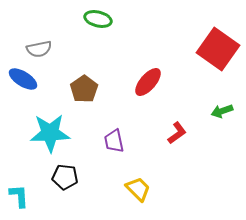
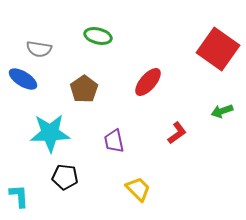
green ellipse: moved 17 px down
gray semicircle: rotated 20 degrees clockwise
